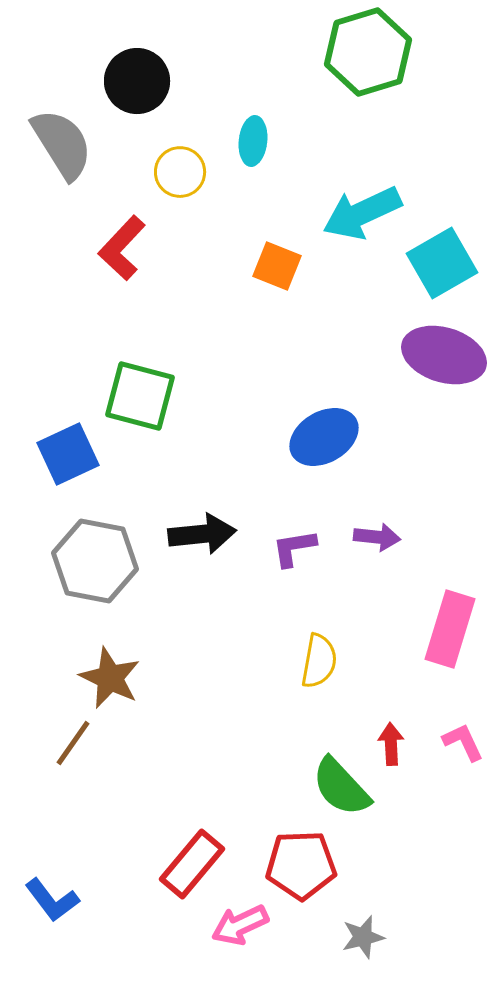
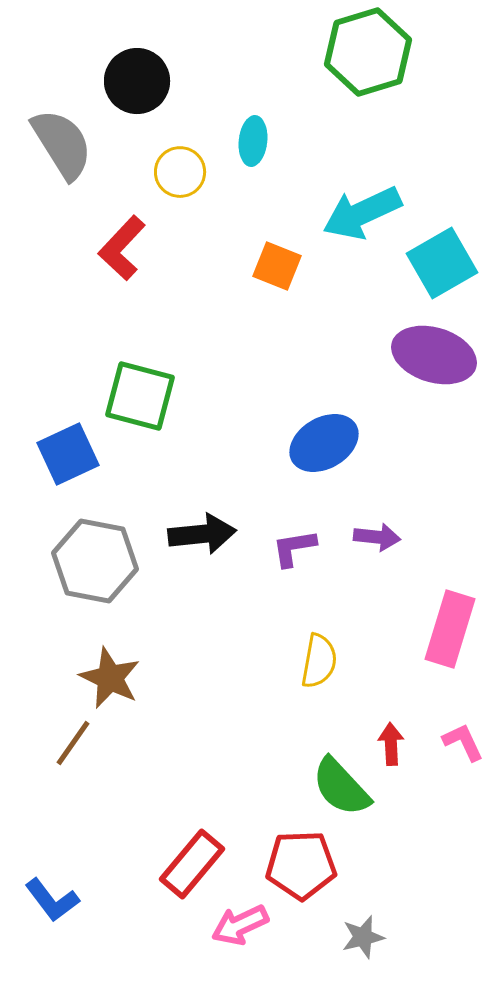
purple ellipse: moved 10 px left
blue ellipse: moved 6 px down
